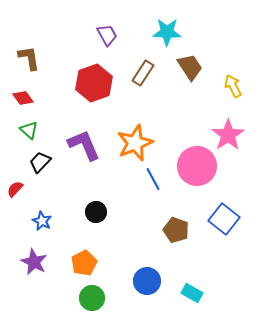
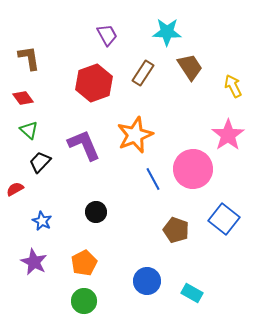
orange star: moved 8 px up
pink circle: moved 4 px left, 3 px down
red semicircle: rotated 18 degrees clockwise
green circle: moved 8 px left, 3 px down
